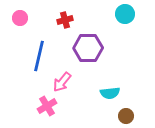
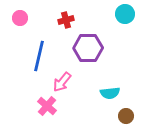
red cross: moved 1 px right
pink cross: rotated 18 degrees counterclockwise
